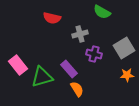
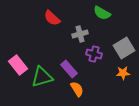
green semicircle: moved 1 px down
red semicircle: rotated 30 degrees clockwise
orange star: moved 4 px left, 2 px up
